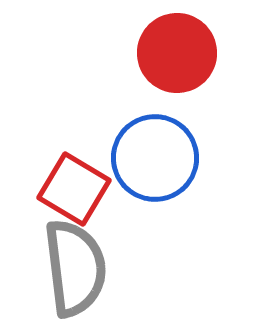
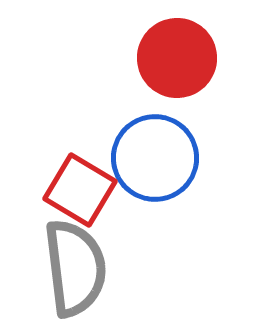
red circle: moved 5 px down
red square: moved 6 px right, 1 px down
